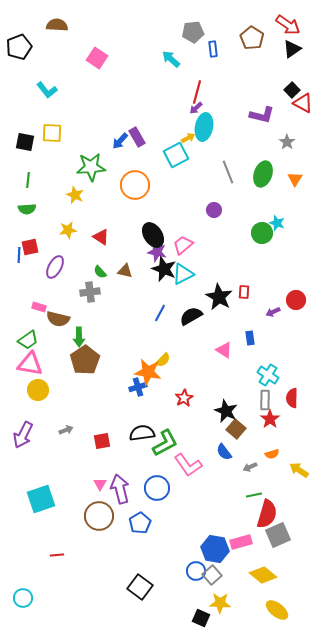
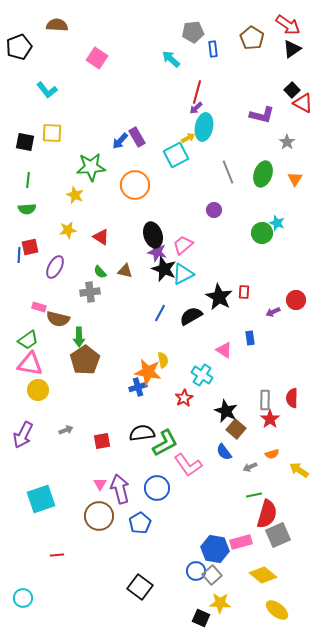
black ellipse at (153, 235): rotated 15 degrees clockwise
yellow semicircle at (163, 360): rotated 56 degrees counterclockwise
cyan cross at (268, 375): moved 66 px left
